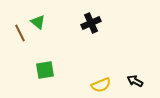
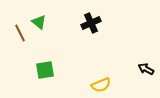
green triangle: moved 1 px right
black arrow: moved 11 px right, 12 px up
